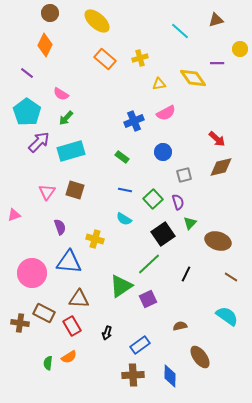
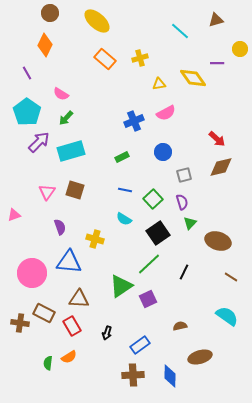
purple line at (27, 73): rotated 24 degrees clockwise
green rectangle at (122, 157): rotated 64 degrees counterclockwise
purple semicircle at (178, 202): moved 4 px right
black square at (163, 234): moved 5 px left, 1 px up
black line at (186, 274): moved 2 px left, 2 px up
brown ellipse at (200, 357): rotated 70 degrees counterclockwise
